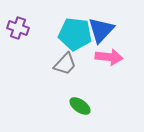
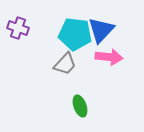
green ellipse: rotated 35 degrees clockwise
